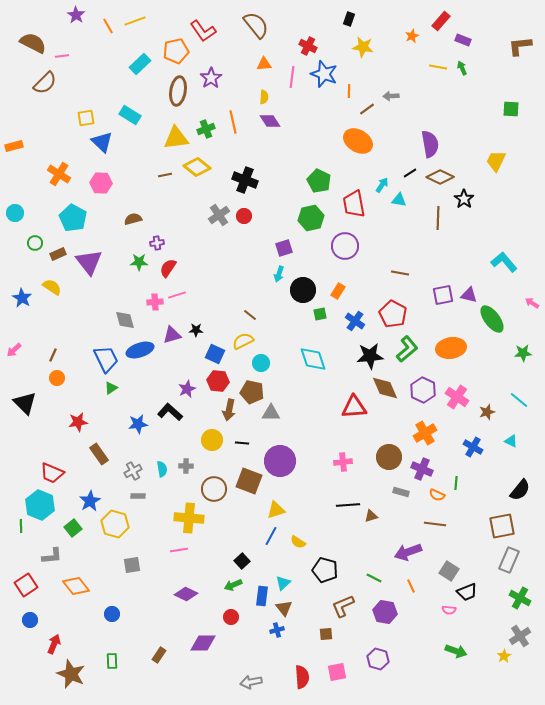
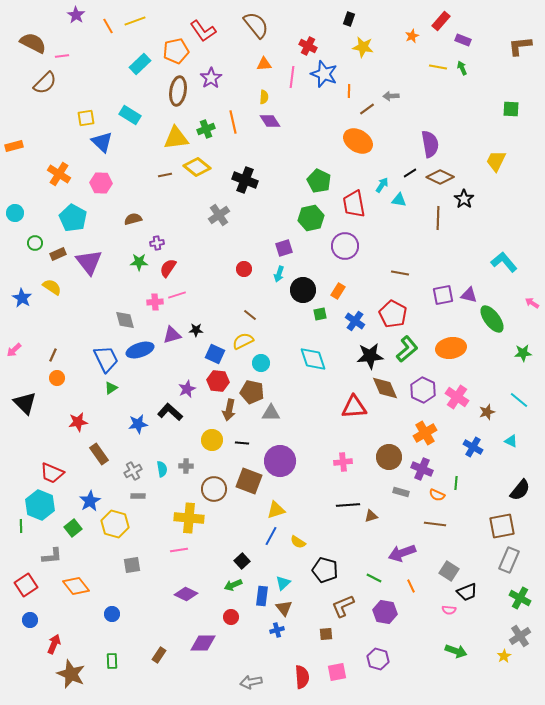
red circle at (244, 216): moved 53 px down
purple arrow at (408, 552): moved 6 px left, 1 px down
